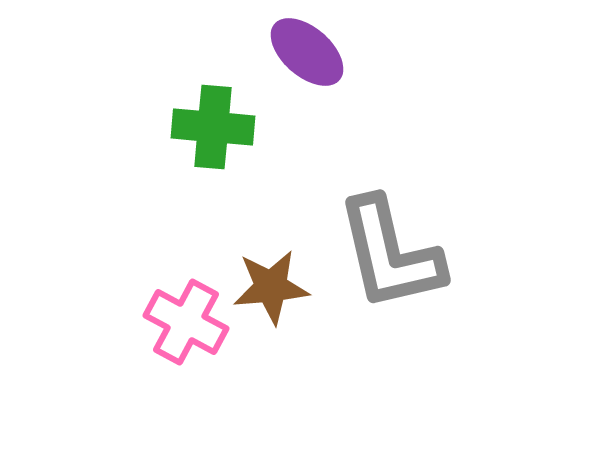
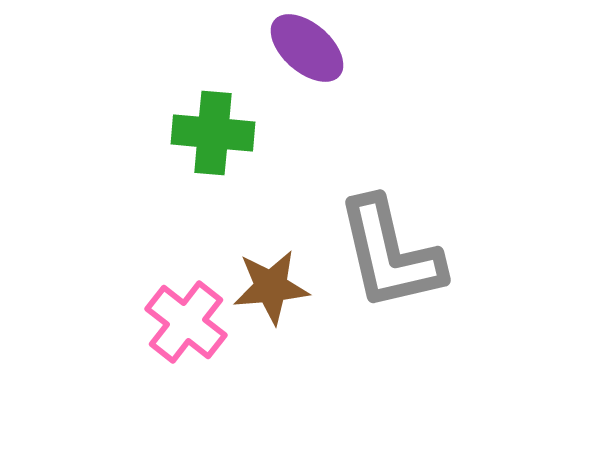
purple ellipse: moved 4 px up
green cross: moved 6 px down
pink cross: rotated 10 degrees clockwise
